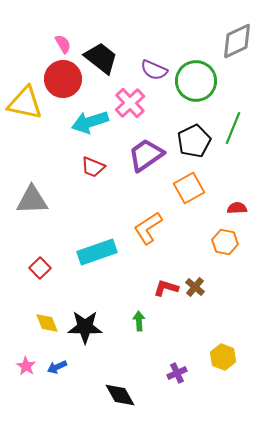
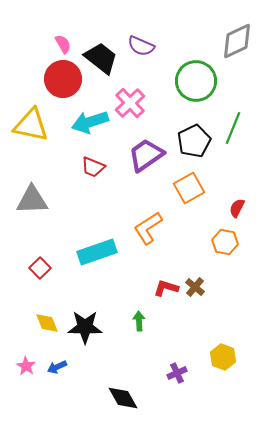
purple semicircle: moved 13 px left, 24 px up
yellow triangle: moved 6 px right, 22 px down
red semicircle: rotated 60 degrees counterclockwise
black diamond: moved 3 px right, 3 px down
